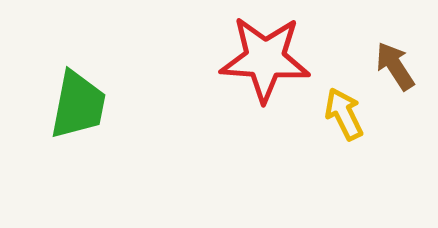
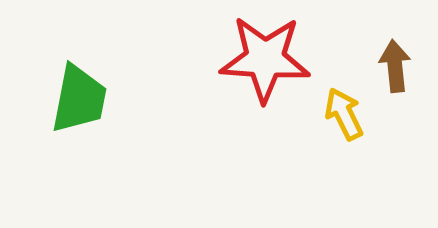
brown arrow: rotated 27 degrees clockwise
green trapezoid: moved 1 px right, 6 px up
